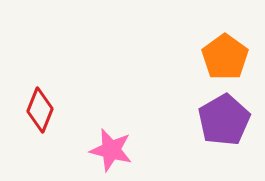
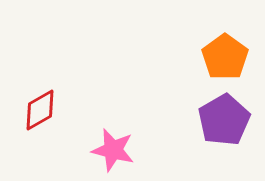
red diamond: rotated 39 degrees clockwise
pink star: moved 2 px right
